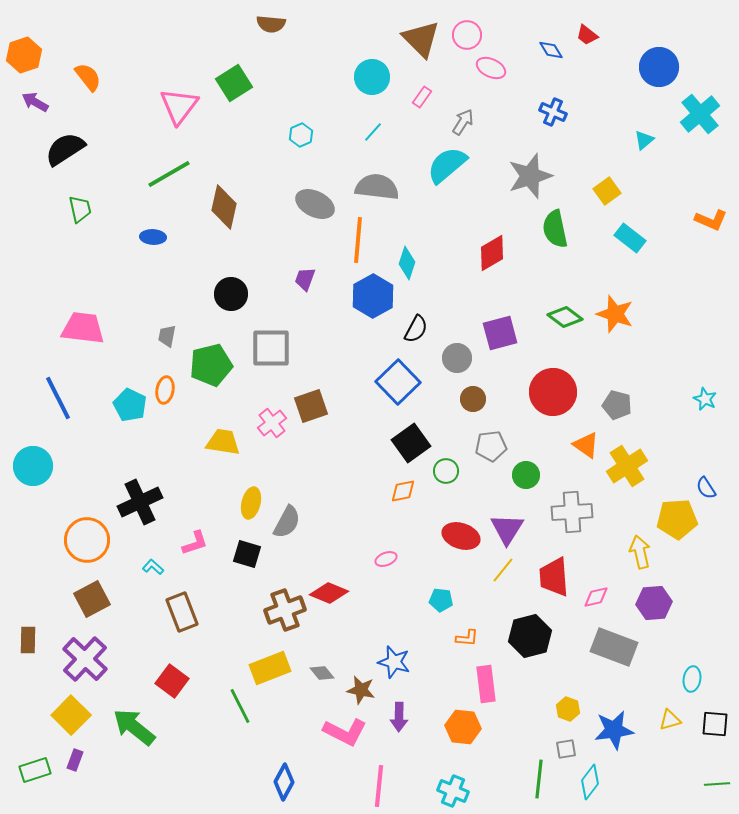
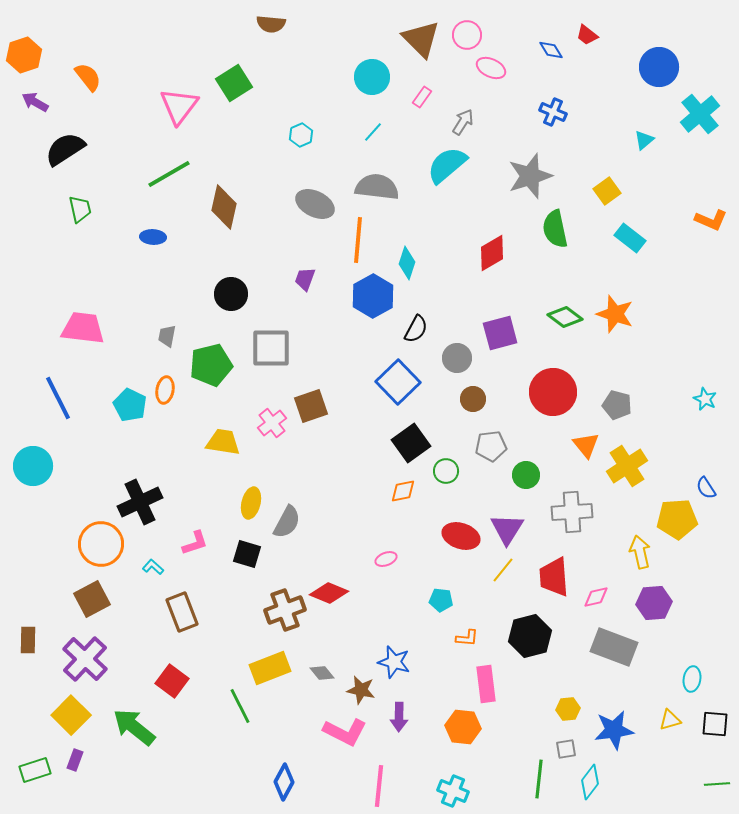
orange triangle at (586, 445): rotated 16 degrees clockwise
orange circle at (87, 540): moved 14 px right, 4 px down
yellow hexagon at (568, 709): rotated 25 degrees counterclockwise
